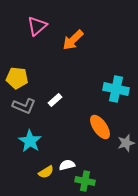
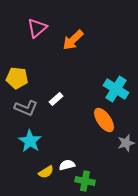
pink triangle: moved 2 px down
cyan cross: rotated 20 degrees clockwise
white rectangle: moved 1 px right, 1 px up
gray L-shape: moved 2 px right, 2 px down
orange ellipse: moved 4 px right, 7 px up
